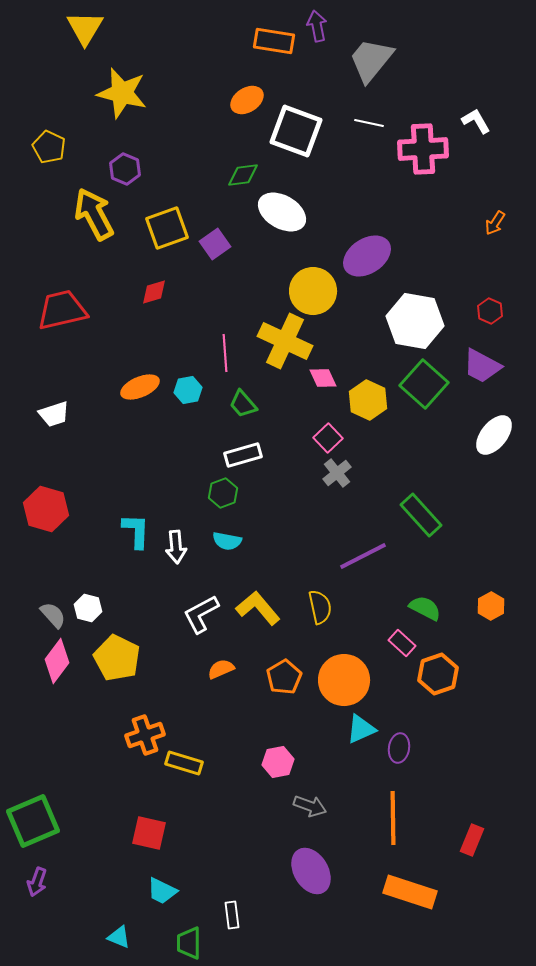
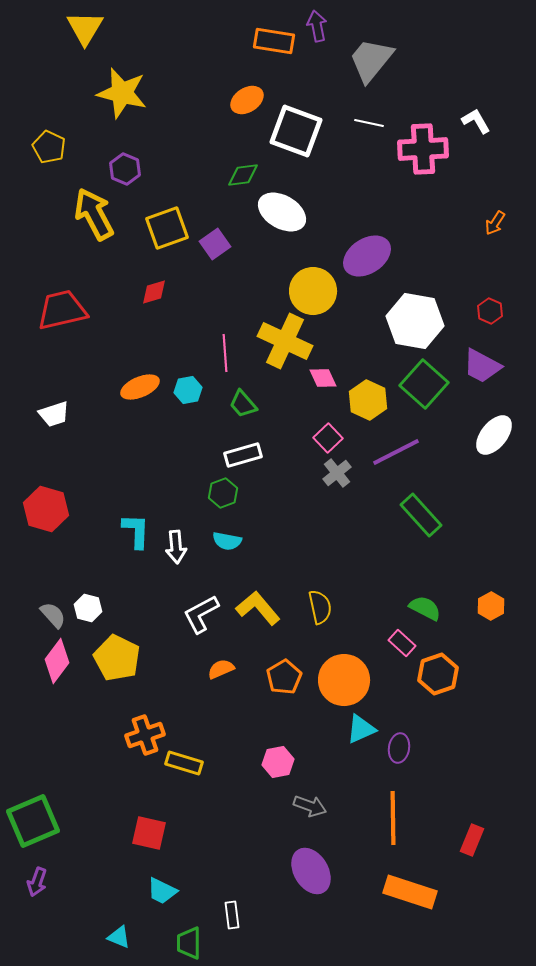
purple line at (363, 556): moved 33 px right, 104 px up
